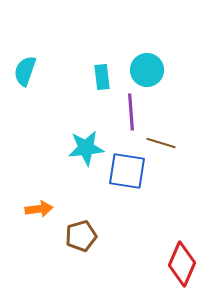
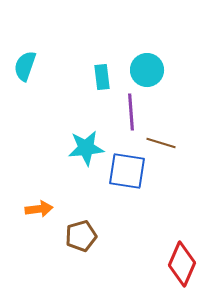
cyan semicircle: moved 5 px up
